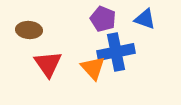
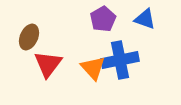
purple pentagon: rotated 20 degrees clockwise
brown ellipse: moved 7 px down; rotated 70 degrees counterclockwise
blue cross: moved 4 px right, 8 px down
red triangle: rotated 12 degrees clockwise
